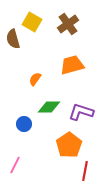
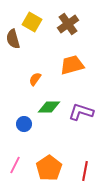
orange pentagon: moved 20 px left, 23 px down
